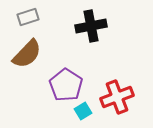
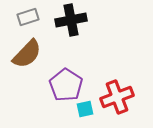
black cross: moved 20 px left, 6 px up
cyan square: moved 2 px right, 2 px up; rotated 18 degrees clockwise
